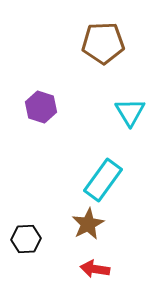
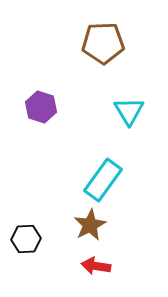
cyan triangle: moved 1 px left, 1 px up
brown star: moved 2 px right, 1 px down
red arrow: moved 1 px right, 3 px up
